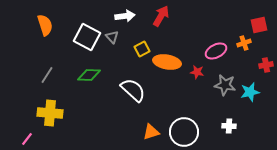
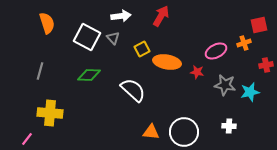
white arrow: moved 4 px left
orange semicircle: moved 2 px right, 2 px up
gray triangle: moved 1 px right, 1 px down
gray line: moved 7 px left, 4 px up; rotated 18 degrees counterclockwise
orange triangle: rotated 24 degrees clockwise
